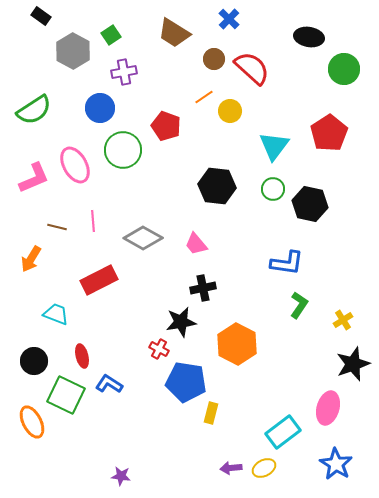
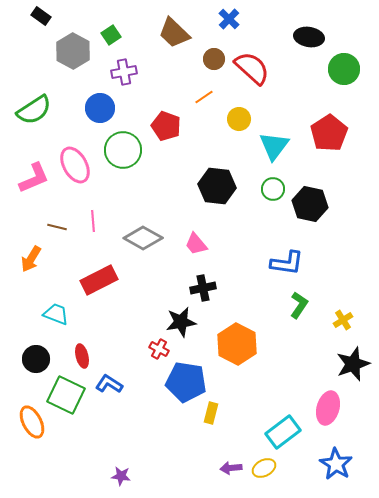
brown trapezoid at (174, 33): rotated 12 degrees clockwise
yellow circle at (230, 111): moved 9 px right, 8 px down
black circle at (34, 361): moved 2 px right, 2 px up
